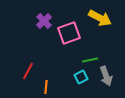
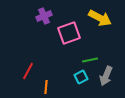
purple cross: moved 5 px up; rotated 21 degrees clockwise
gray arrow: rotated 42 degrees clockwise
